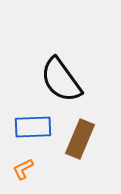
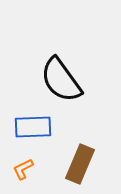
brown rectangle: moved 25 px down
